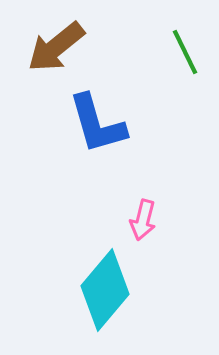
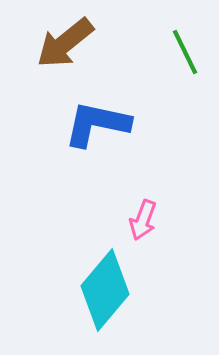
brown arrow: moved 9 px right, 4 px up
blue L-shape: rotated 118 degrees clockwise
pink arrow: rotated 6 degrees clockwise
